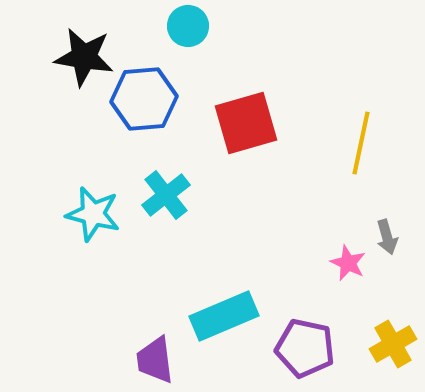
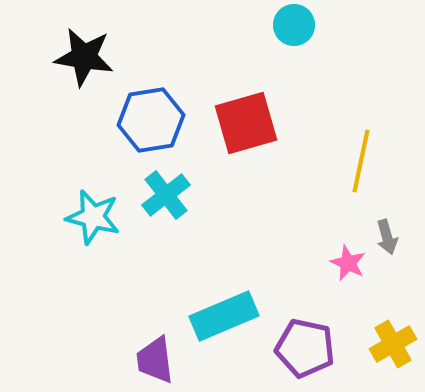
cyan circle: moved 106 px right, 1 px up
blue hexagon: moved 7 px right, 21 px down; rotated 4 degrees counterclockwise
yellow line: moved 18 px down
cyan star: moved 3 px down
